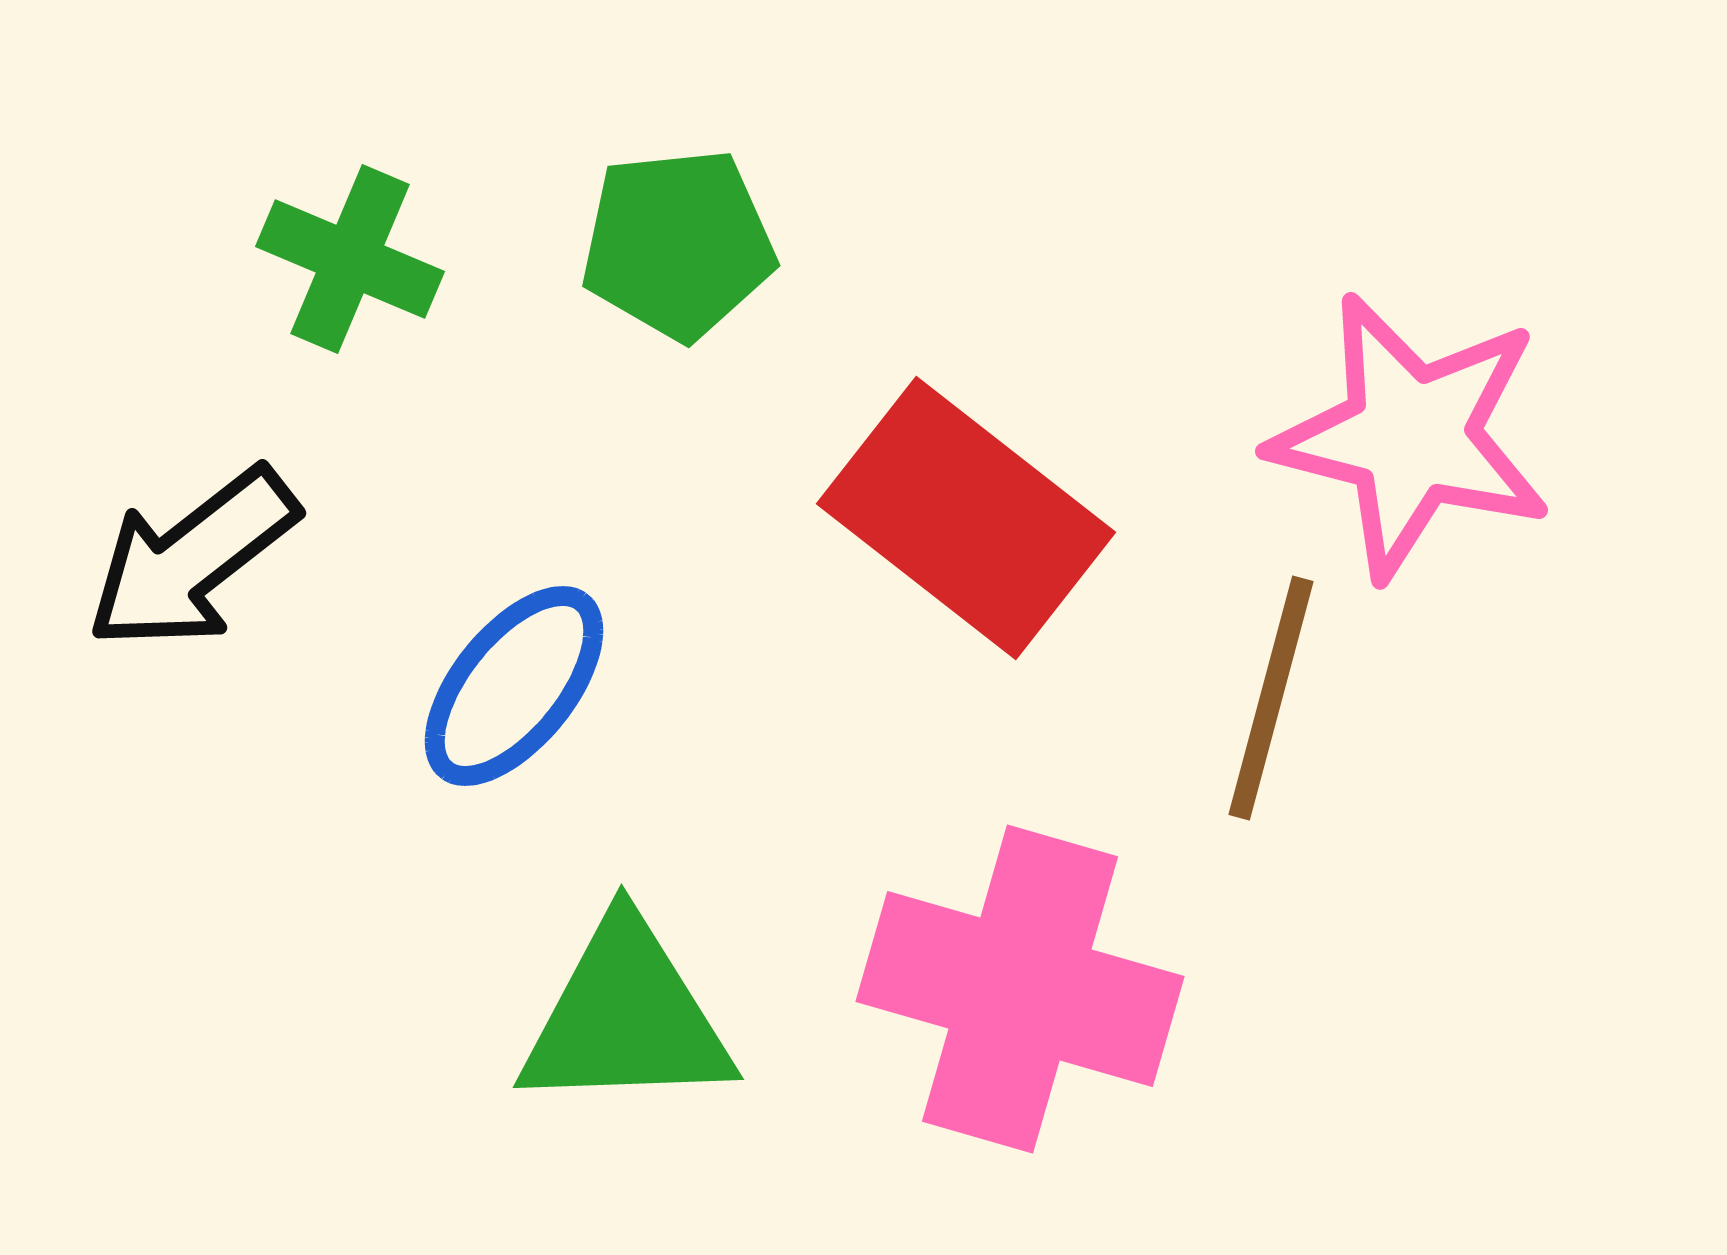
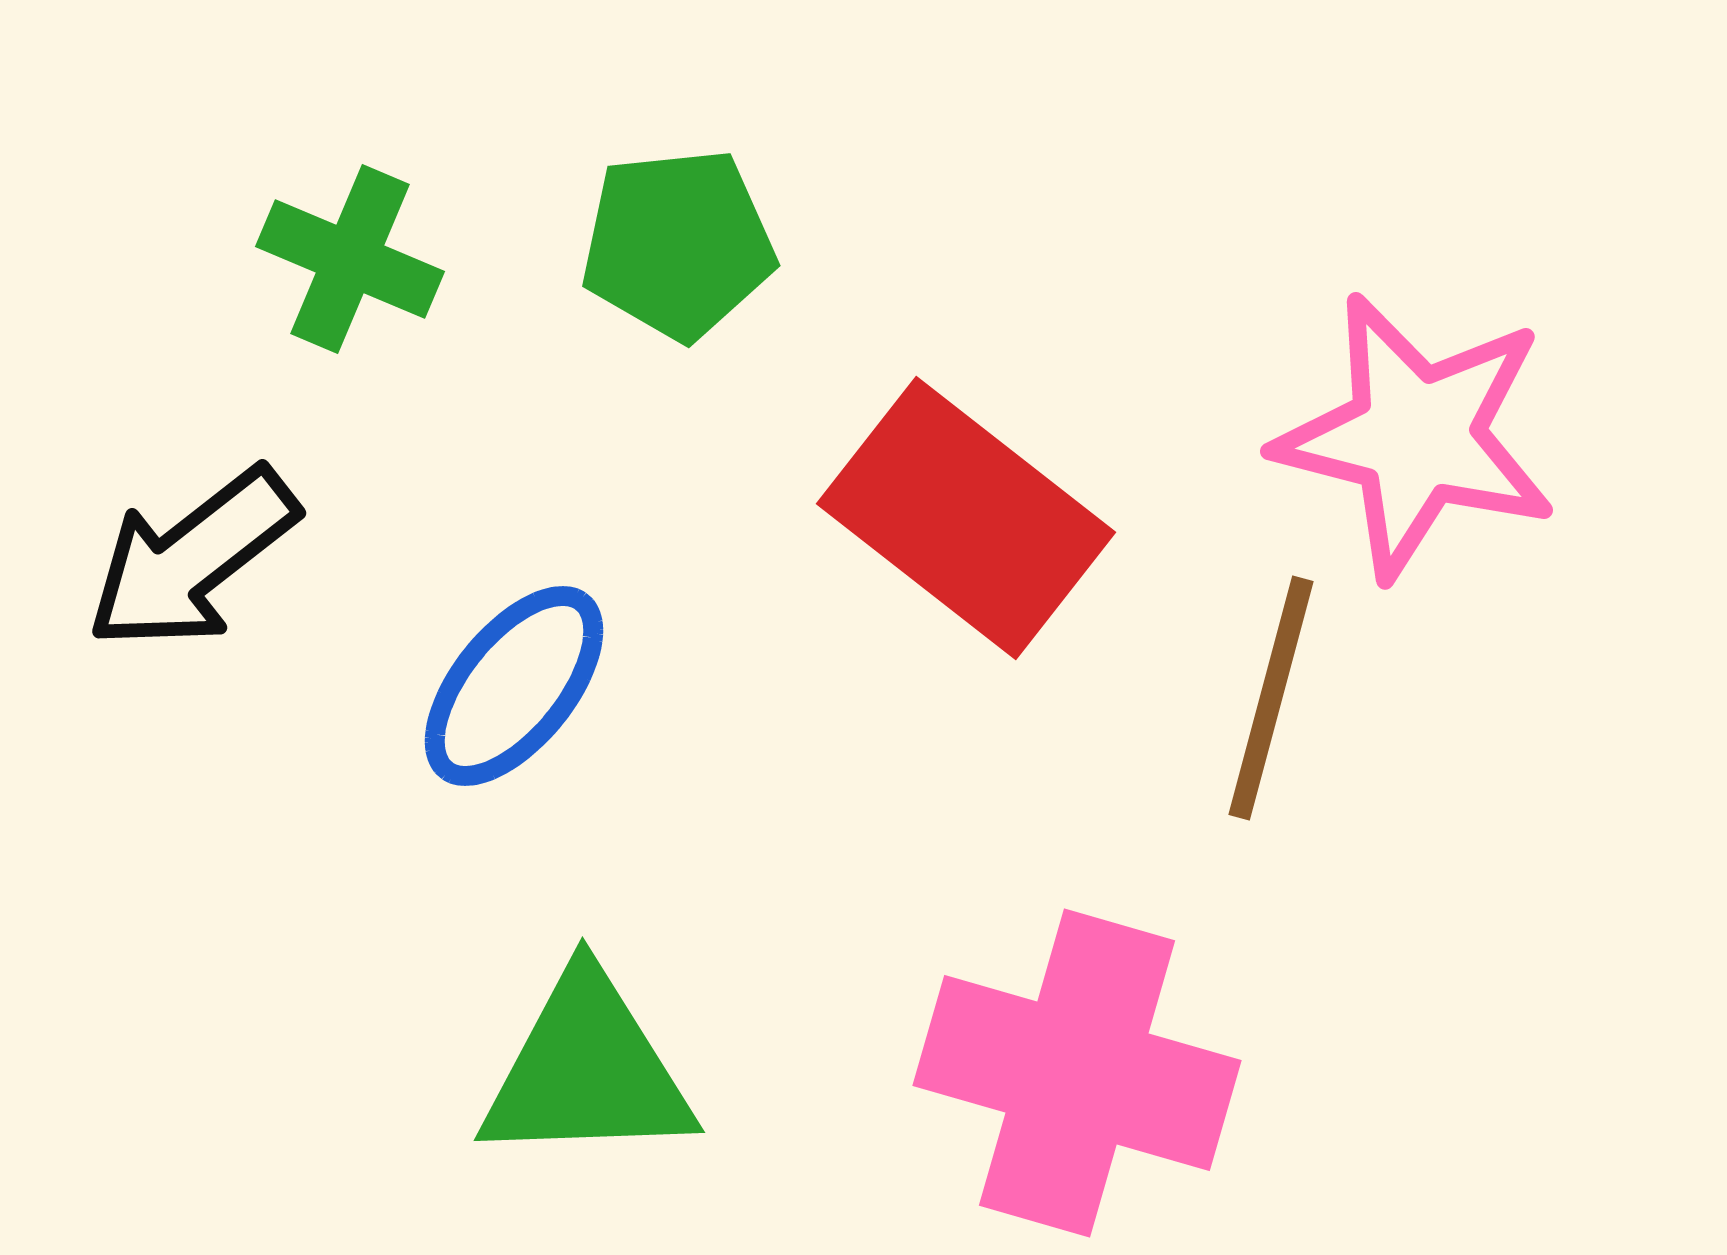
pink star: moved 5 px right
pink cross: moved 57 px right, 84 px down
green triangle: moved 39 px left, 53 px down
